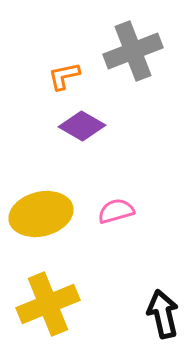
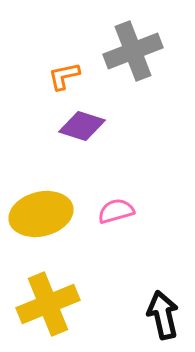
purple diamond: rotated 12 degrees counterclockwise
black arrow: moved 1 px down
